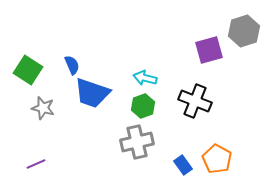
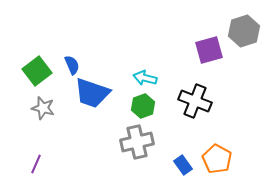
green square: moved 9 px right, 1 px down; rotated 20 degrees clockwise
purple line: rotated 42 degrees counterclockwise
